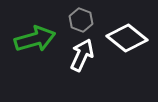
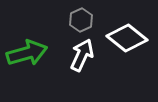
gray hexagon: rotated 15 degrees clockwise
green arrow: moved 8 px left, 14 px down
